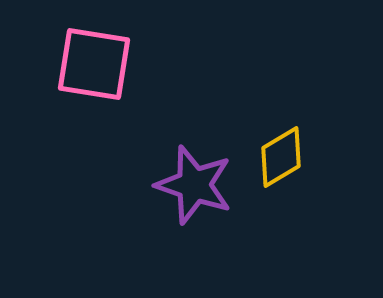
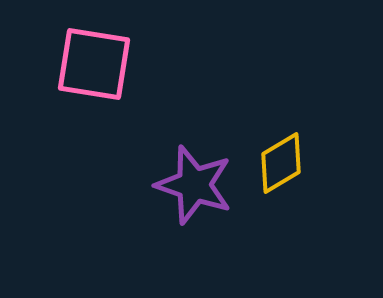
yellow diamond: moved 6 px down
